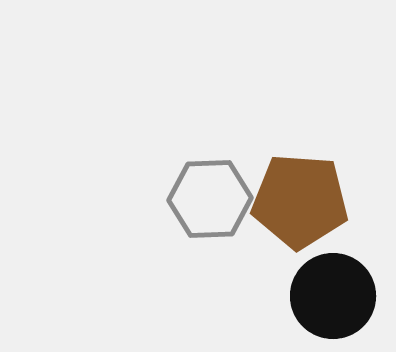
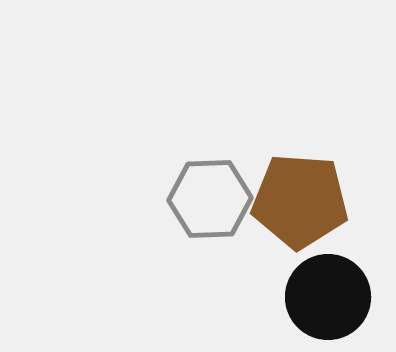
black circle: moved 5 px left, 1 px down
